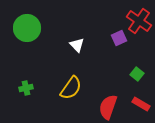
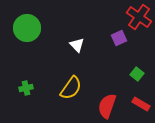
red cross: moved 4 px up
red semicircle: moved 1 px left, 1 px up
